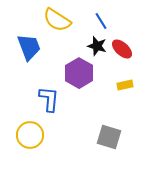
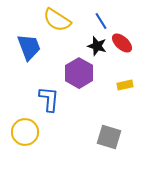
red ellipse: moved 6 px up
yellow circle: moved 5 px left, 3 px up
